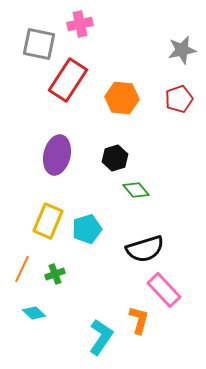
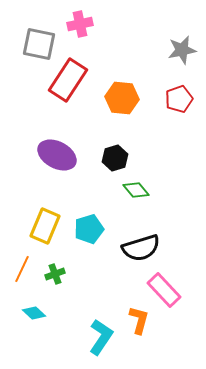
purple ellipse: rotated 75 degrees counterclockwise
yellow rectangle: moved 3 px left, 5 px down
cyan pentagon: moved 2 px right
black semicircle: moved 4 px left, 1 px up
